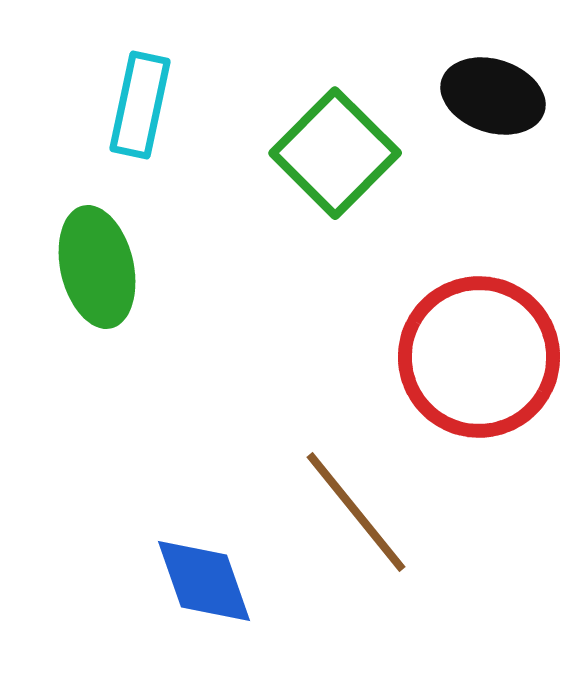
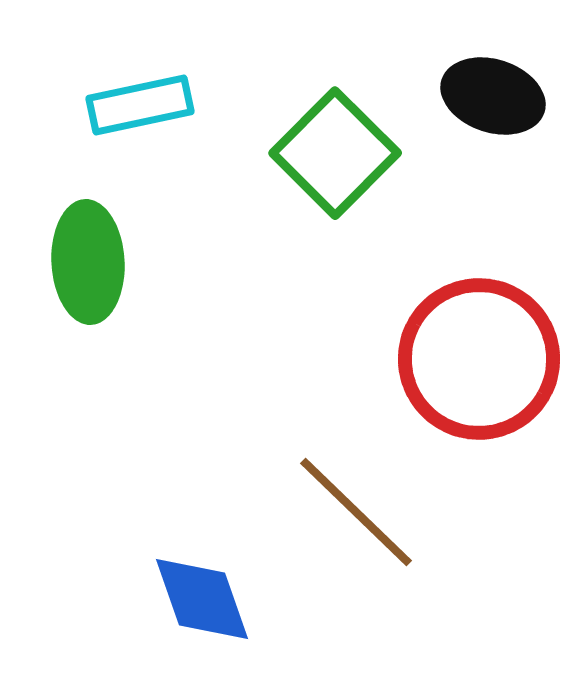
cyan rectangle: rotated 66 degrees clockwise
green ellipse: moved 9 px left, 5 px up; rotated 10 degrees clockwise
red circle: moved 2 px down
brown line: rotated 7 degrees counterclockwise
blue diamond: moved 2 px left, 18 px down
